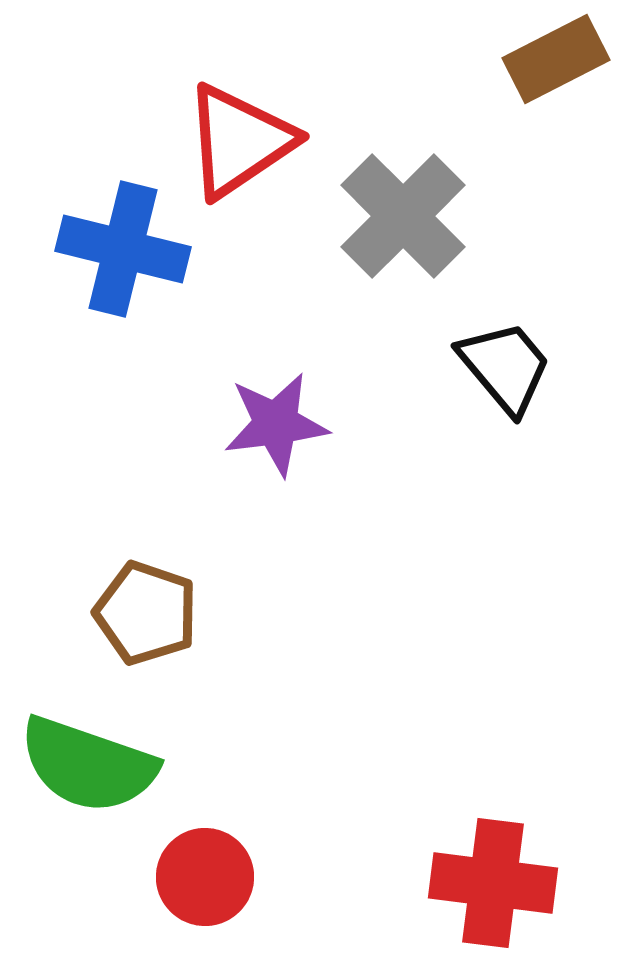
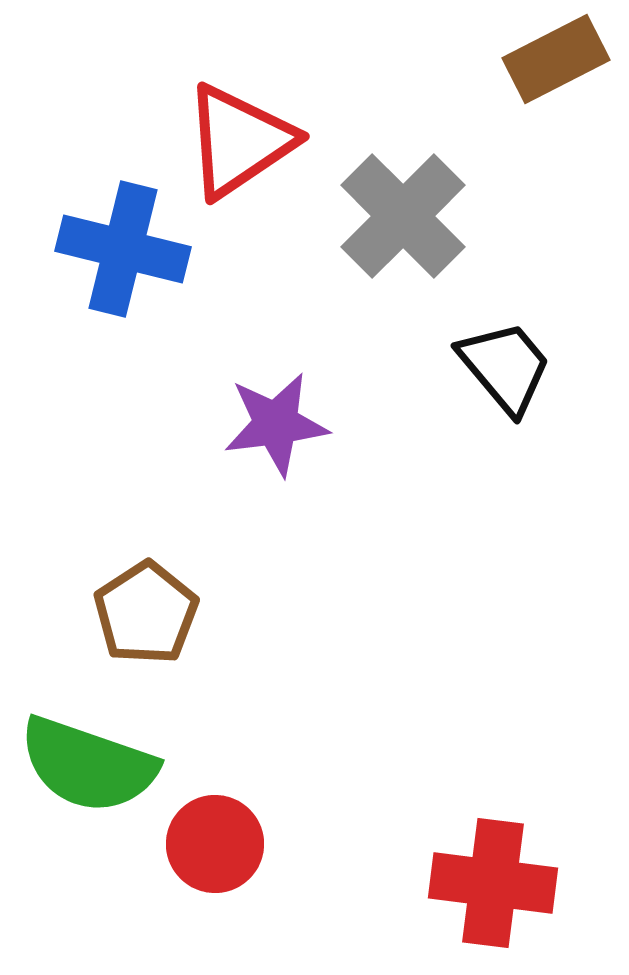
brown pentagon: rotated 20 degrees clockwise
red circle: moved 10 px right, 33 px up
